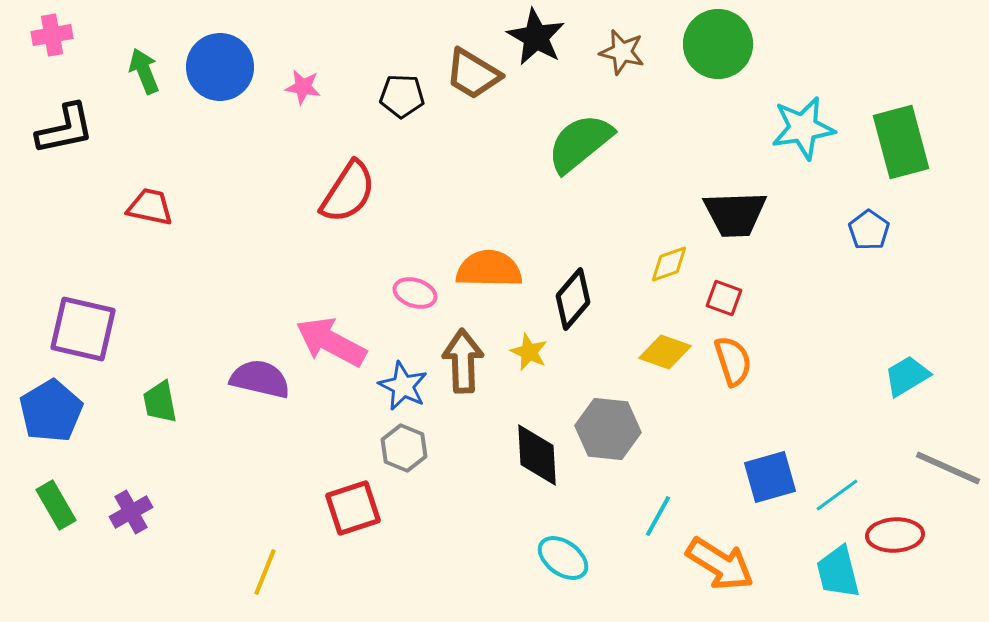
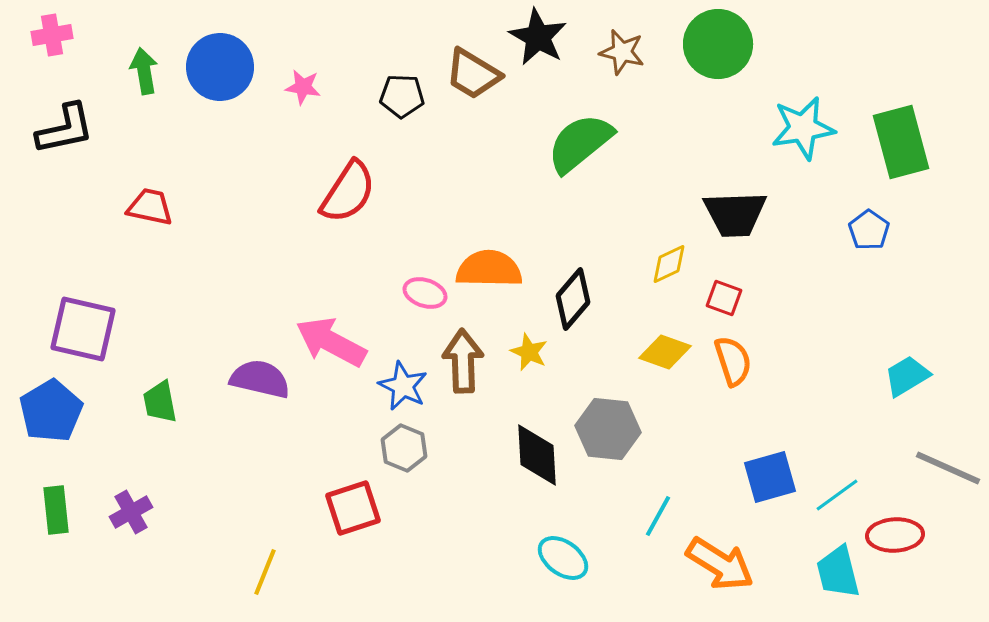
black star at (536, 37): moved 2 px right
green arrow at (144, 71): rotated 12 degrees clockwise
yellow diamond at (669, 264): rotated 6 degrees counterclockwise
pink ellipse at (415, 293): moved 10 px right
green rectangle at (56, 505): moved 5 px down; rotated 24 degrees clockwise
